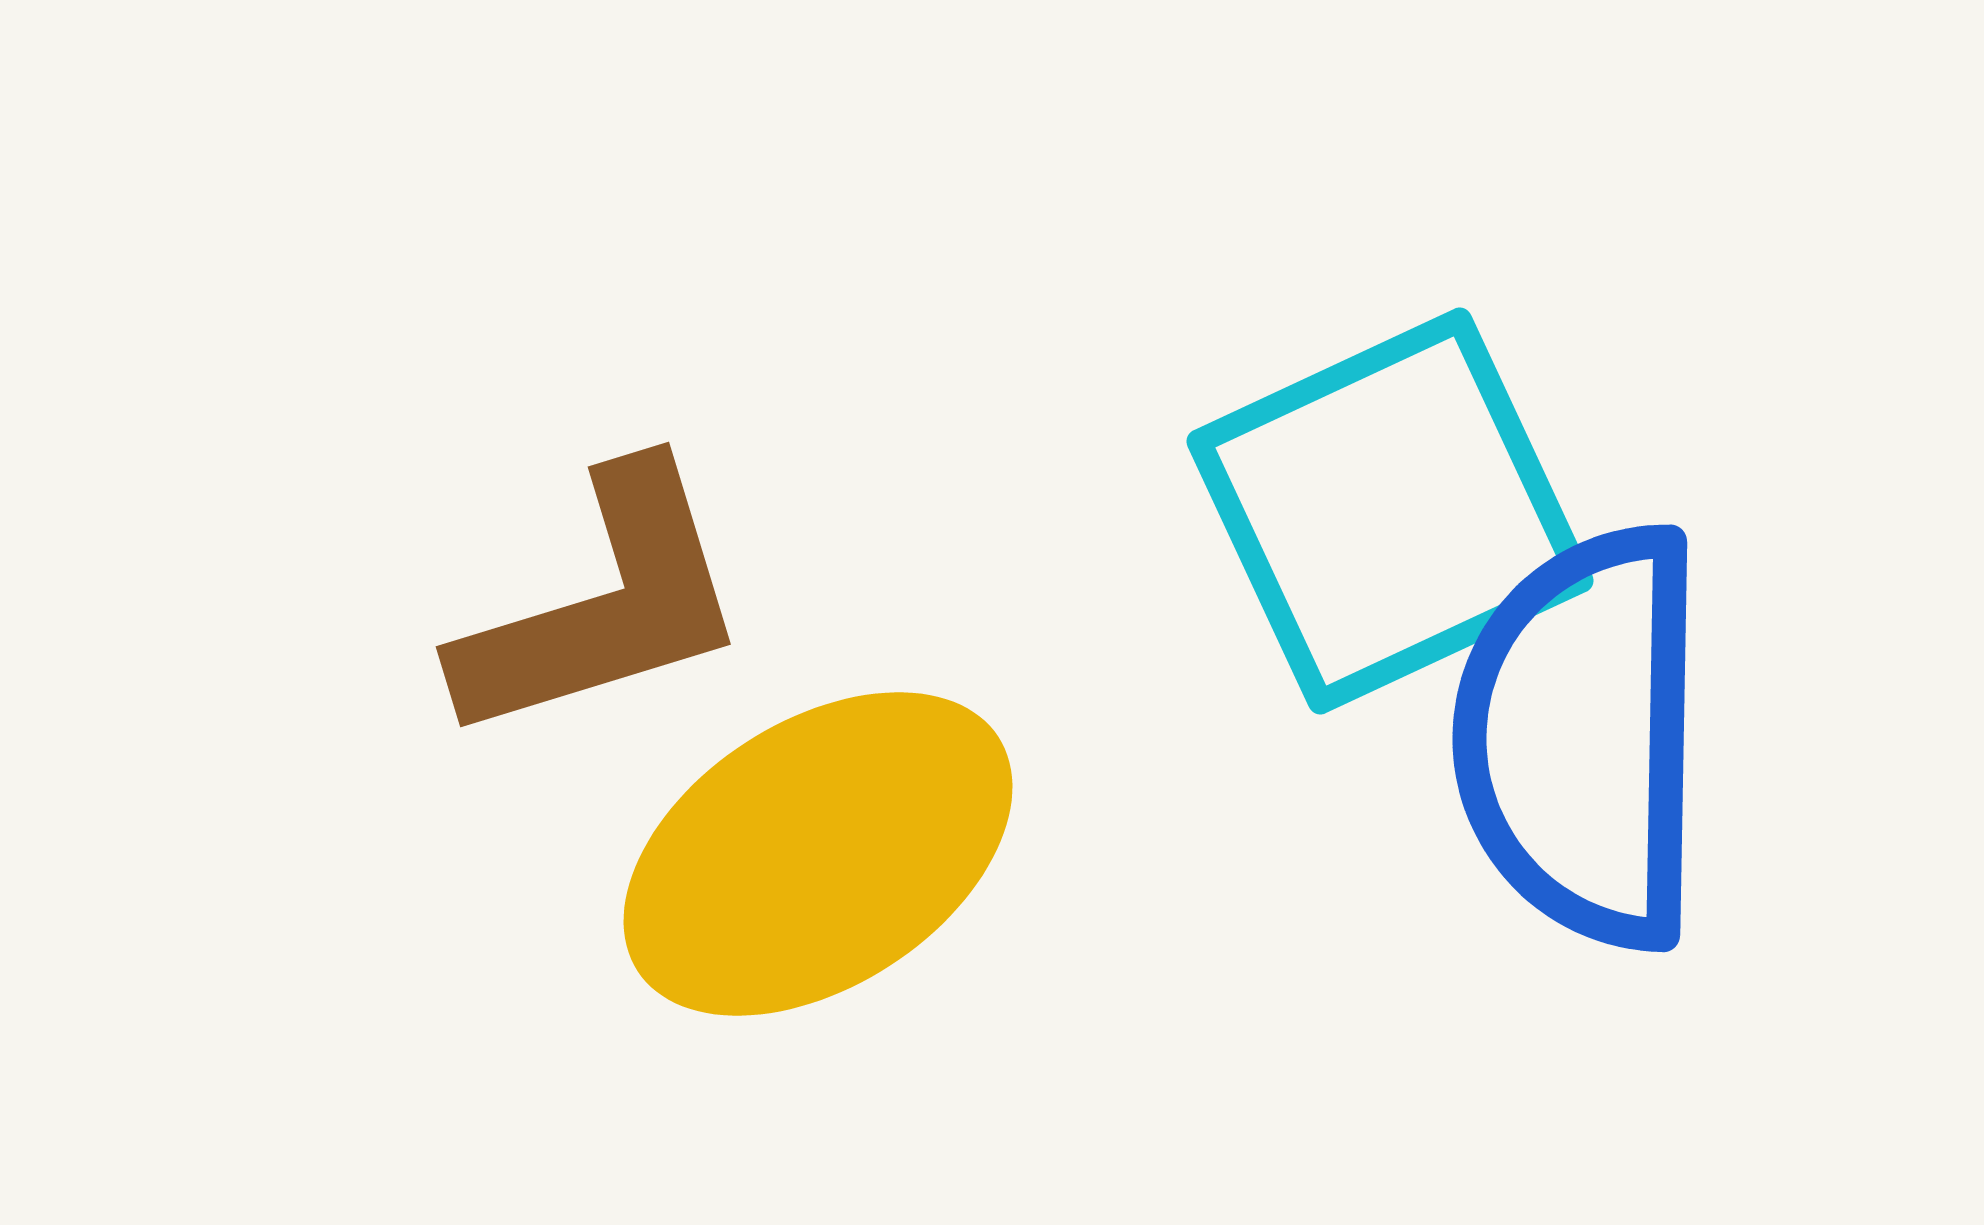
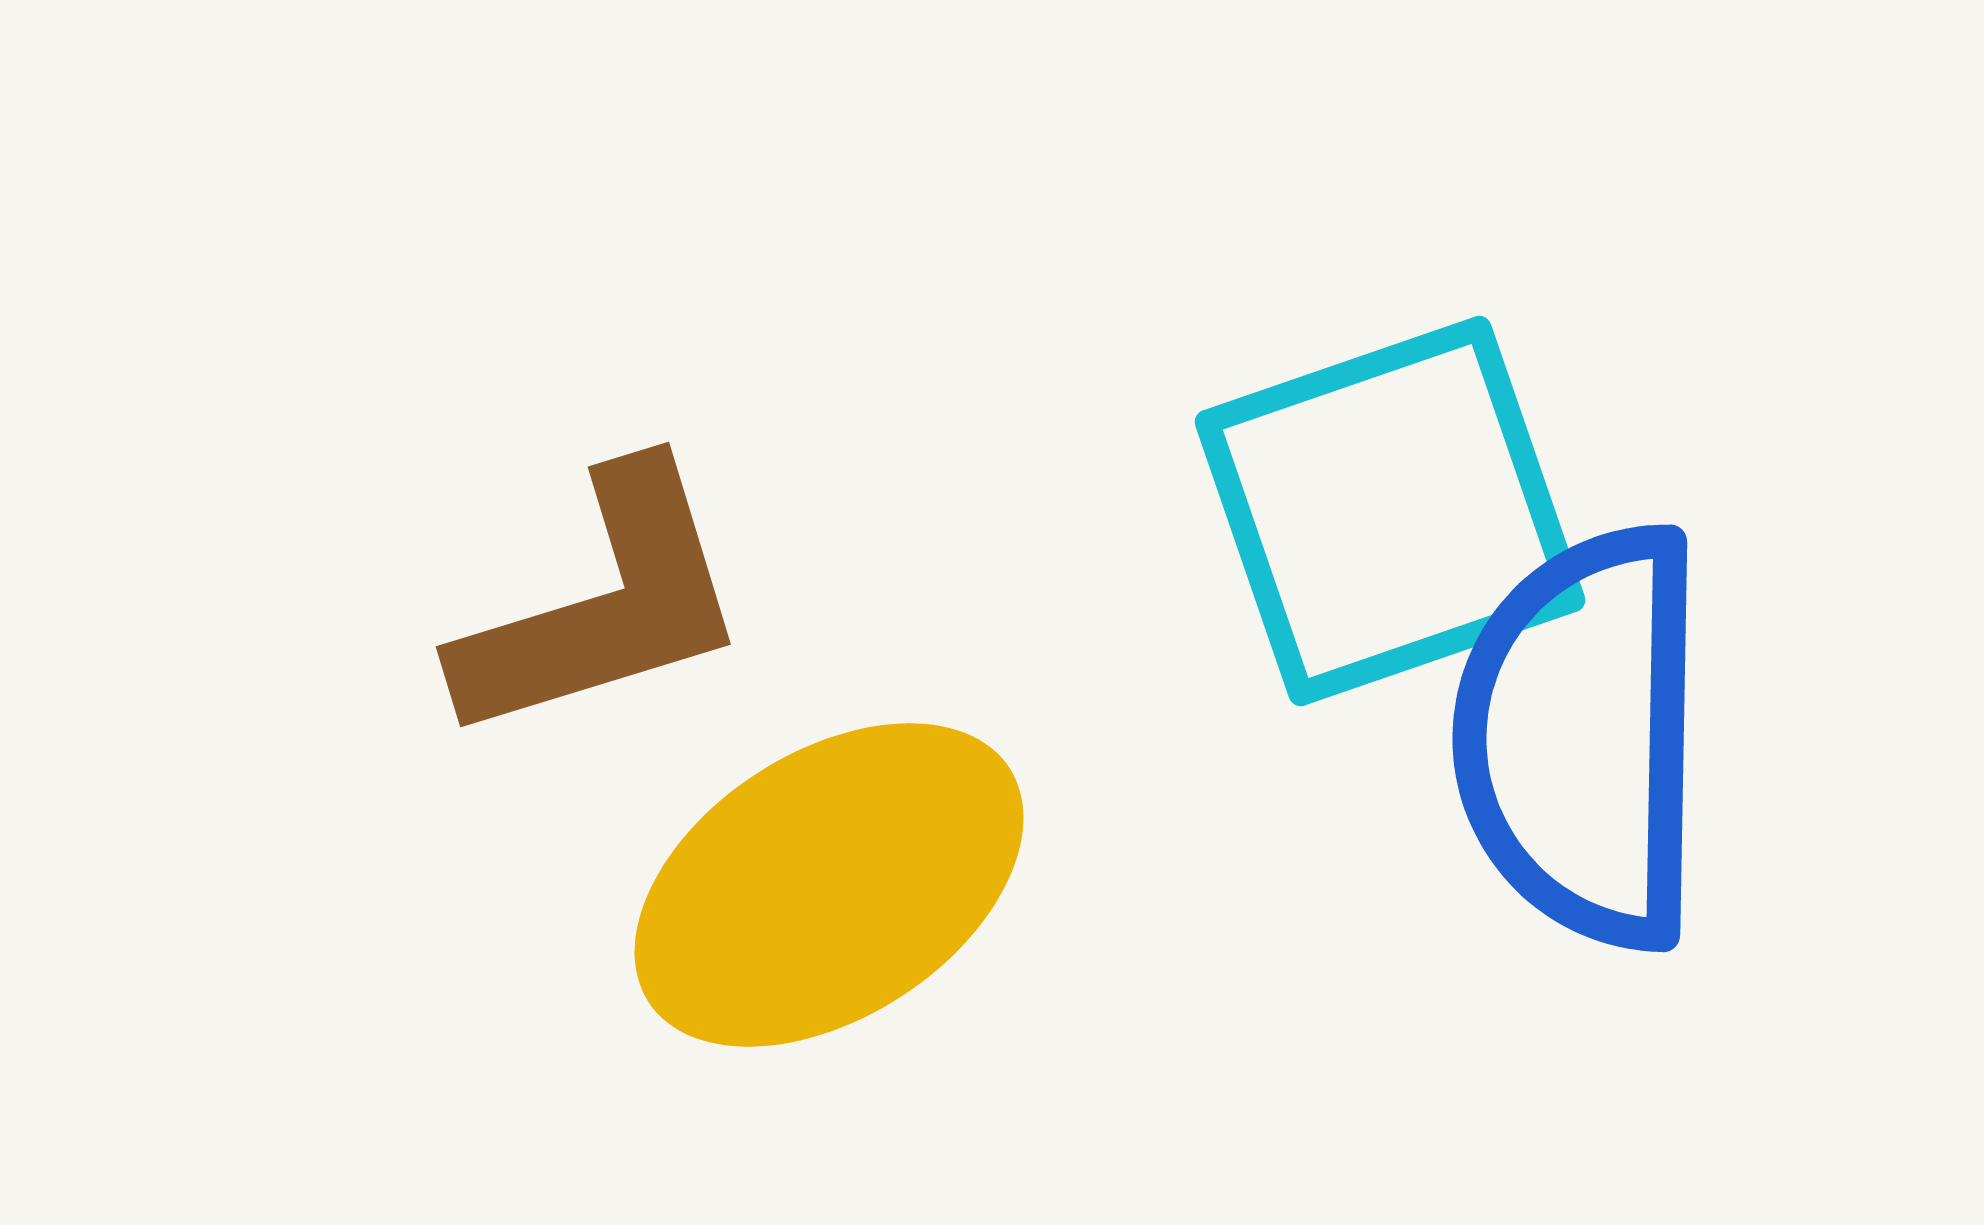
cyan square: rotated 6 degrees clockwise
yellow ellipse: moved 11 px right, 31 px down
